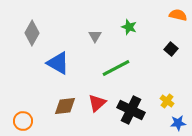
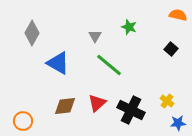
green line: moved 7 px left, 3 px up; rotated 68 degrees clockwise
